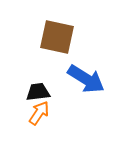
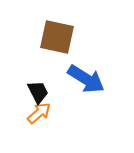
black trapezoid: rotated 70 degrees clockwise
orange arrow: rotated 15 degrees clockwise
